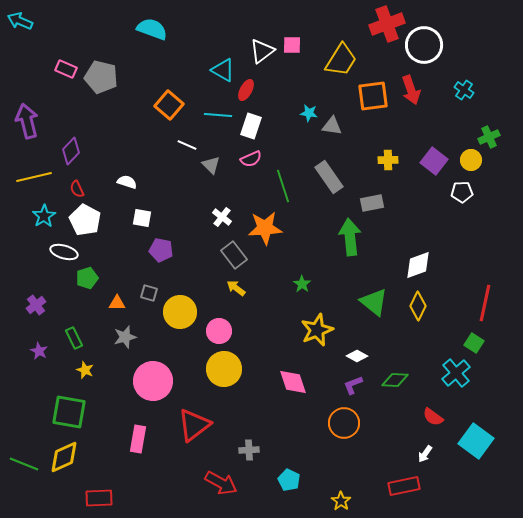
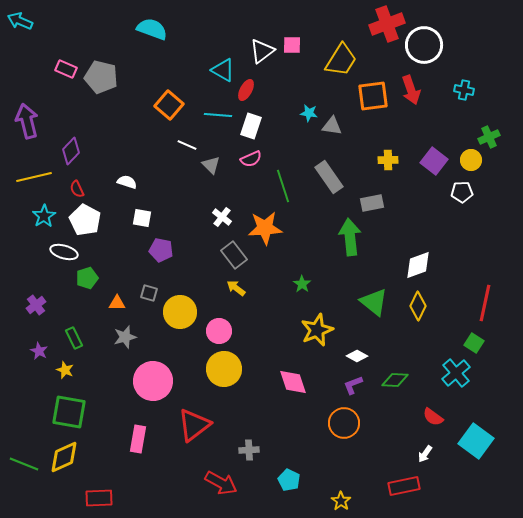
cyan cross at (464, 90): rotated 24 degrees counterclockwise
yellow star at (85, 370): moved 20 px left
